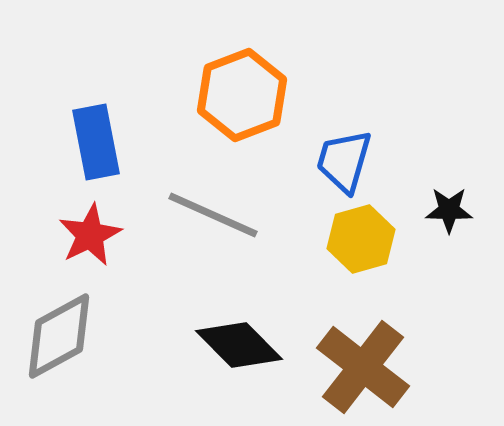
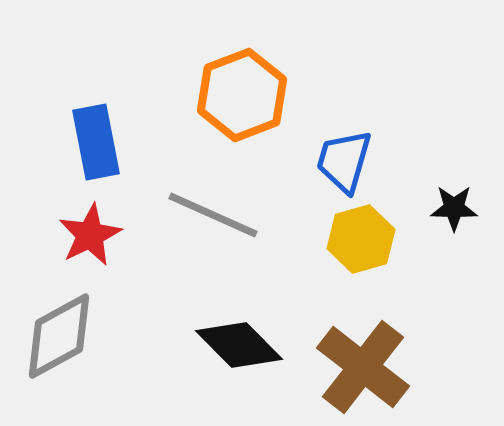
black star: moved 5 px right, 2 px up
